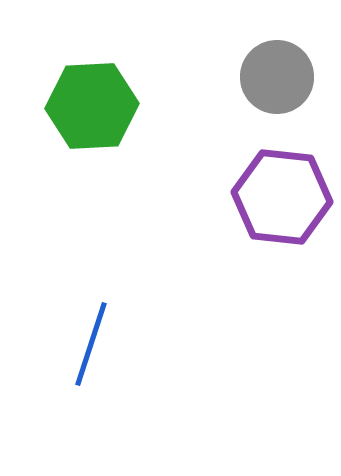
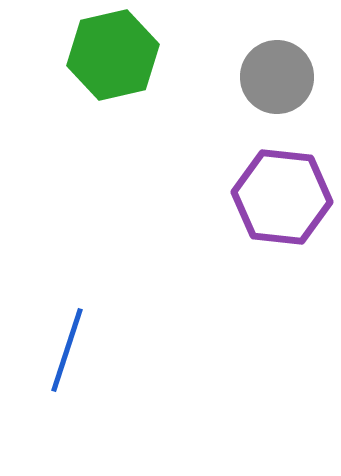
green hexagon: moved 21 px right, 51 px up; rotated 10 degrees counterclockwise
blue line: moved 24 px left, 6 px down
